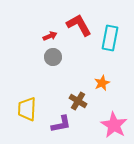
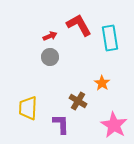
cyan rectangle: rotated 20 degrees counterclockwise
gray circle: moved 3 px left
orange star: rotated 14 degrees counterclockwise
yellow trapezoid: moved 1 px right, 1 px up
purple L-shape: rotated 80 degrees counterclockwise
